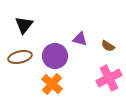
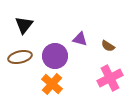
pink cross: moved 1 px right
